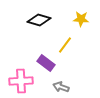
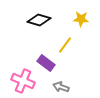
pink cross: moved 2 px right; rotated 25 degrees clockwise
